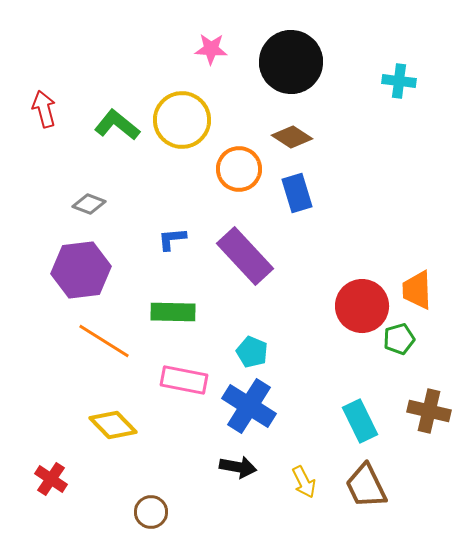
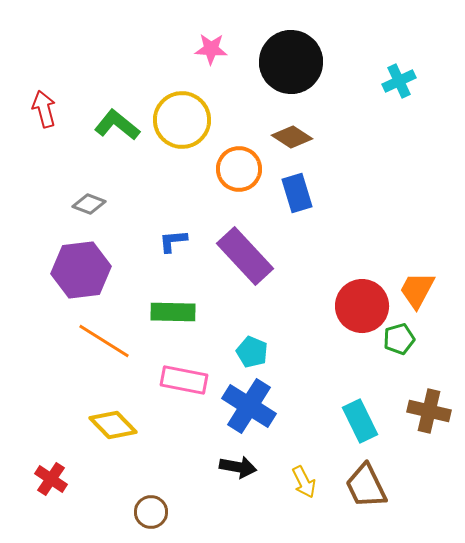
cyan cross: rotated 32 degrees counterclockwise
blue L-shape: moved 1 px right, 2 px down
orange trapezoid: rotated 30 degrees clockwise
